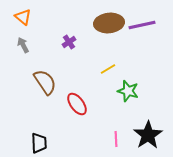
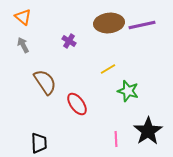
purple cross: moved 1 px up; rotated 24 degrees counterclockwise
black star: moved 4 px up
